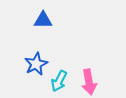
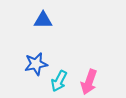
blue star: rotated 15 degrees clockwise
pink arrow: rotated 30 degrees clockwise
